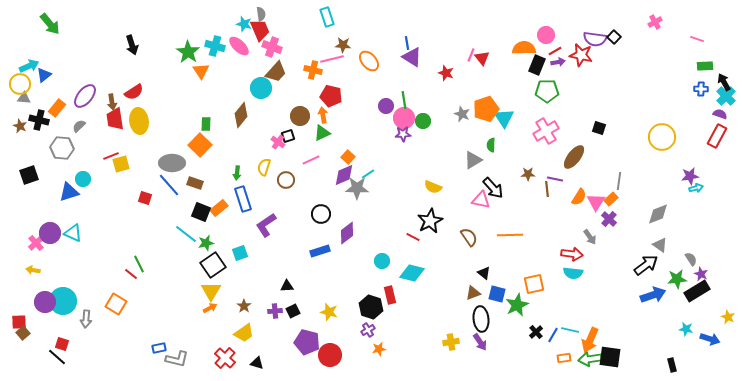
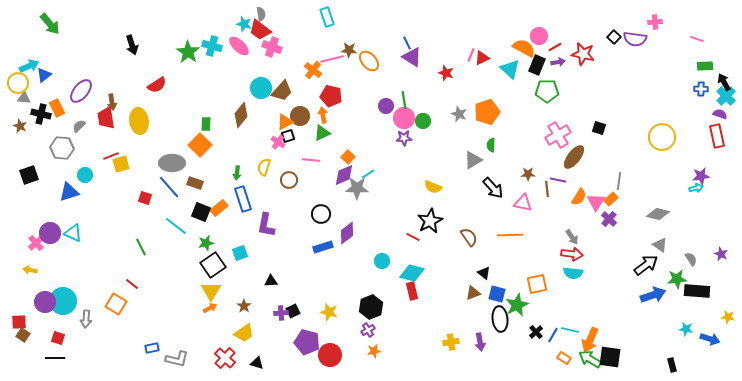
pink cross at (655, 22): rotated 24 degrees clockwise
red trapezoid at (260, 30): rotated 150 degrees clockwise
pink circle at (546, 35): moved 7 px left, 1 px down
purple semicircle at (595, 39): moved 40 px right
blue line at (407, 43): rotated 16 degrees counterclockwise
brown star at (343, 45): moved 6 px right, 5 px down
cyan cross at (215, 46): moved 3 px left
orange semicircle at (524, 48): rotated 30 degrees clockwise
red line at (555, 51): moved 4 px up
red star at (581, 55): moved 2 px right, 1 px up
red triangle at (482, 58): rotated 42 degrees clockwise
orange cross at (313, 70): rotated 24 degrees clockwise
orange triangle at (201, 71): moved 84 px right, 51 px down; rotated 36 degrees clockwise
brown trapezoid at (276, 72): moved 6 px right, 19 px down
yellow circle at (20, 84): moved 2 px left, 1 px up
red semicircle at (134, 92): moved 23 px right, 7 px up
purple ellipse at (85, 96): moved 4 px left, 5 px up
orange rectangle at (57, 108): rotated 66 degrees counterclockwise
orange pentagon at (486, 109): moved 1 px right, 3 px down
gray star at (462, 114): moved 3 px left
cyan triangle at (504, 118): moved 6 px right, 49 px up; rotated 15 degrees counterclockwise
red trapezoid at (115, 119): moved 9 px left, 1 px up
black cross at (39, 120): moved 2 px right, 6 px up
pink cross at (546, 131): moved 12 px right, 4 px down
purple star at (403, 134): moved 1 px right, 4 px down
red rectangle at (717, 136): rotated 40 degrees counterclockwise
pink line at (311, 160): rotated 30 degrees clockwise
purple star at (690, 176): moved 11 px right
cyan circle at (83, 179): moved 2 px right, 4 px up
purple line at (555, 179): moved 3 px right, 1 px down
brown circle at (286, 180): moved 3 px right
blue line at (169, 185): moved 2 px down
pink triangle at (481, 200): moved 42 px right, 3 px down
gray diamond at (658, 214): rotated 35 degrees clockwise
purple L-shape at (266, 225): rotated 45 degrees counterclockwise
cyan line at (186, 234): moved 10 px left, 8 px up
gray arrow at (590, 237): moved 18 px left
blue rectangle at (320, 251): moved 3 px right, 4 px up
green line at (139, 264): moved 2 px right, 17 px up
yellow arrow at (33, 270): moved 3 px left
red line at (131, 274): moved 1 px right, 10 px down
purple star at (701, 274): moved 20 px right, 20 px up
orange square at (534, 284): moved 3 px right
black triangle at (287, 286): moved 16 px left, 5 px up
black rectangle at (697, 291): rotated 35 degrees clockwise
red rectangle at (390, 295): moved 22 px right, 4 px up
black hexagon at (371, 307): rotated 20 degrees clockwise
purple cross at (275, 311): moved 6 px right, 2 px down
yellow star at (728, 317): rotated 16 degrees counterclockwise
black ellipse at (481, 319): moved 19 px right
brown square at (23, 333): moved 2 px down; rotated 16 degrees counterclockwise
purple arrow at (480, 342): rotated 24 degrees clockwise
red square at (62, 344): moved 4 px left, 6 px up
blue rectangle at (159, 348): moved 7 px left
orange star at (379, 349): moved 5 px left, 2 px down
black line at (57, 357): moved 2 px left, 1 px down; rotated 42 degrees counterclockwise
orange rectangle at (564, 358): rotated 40 degrees clockwise
green arrow at (590, 359): rotated 40 degrees clockwise
